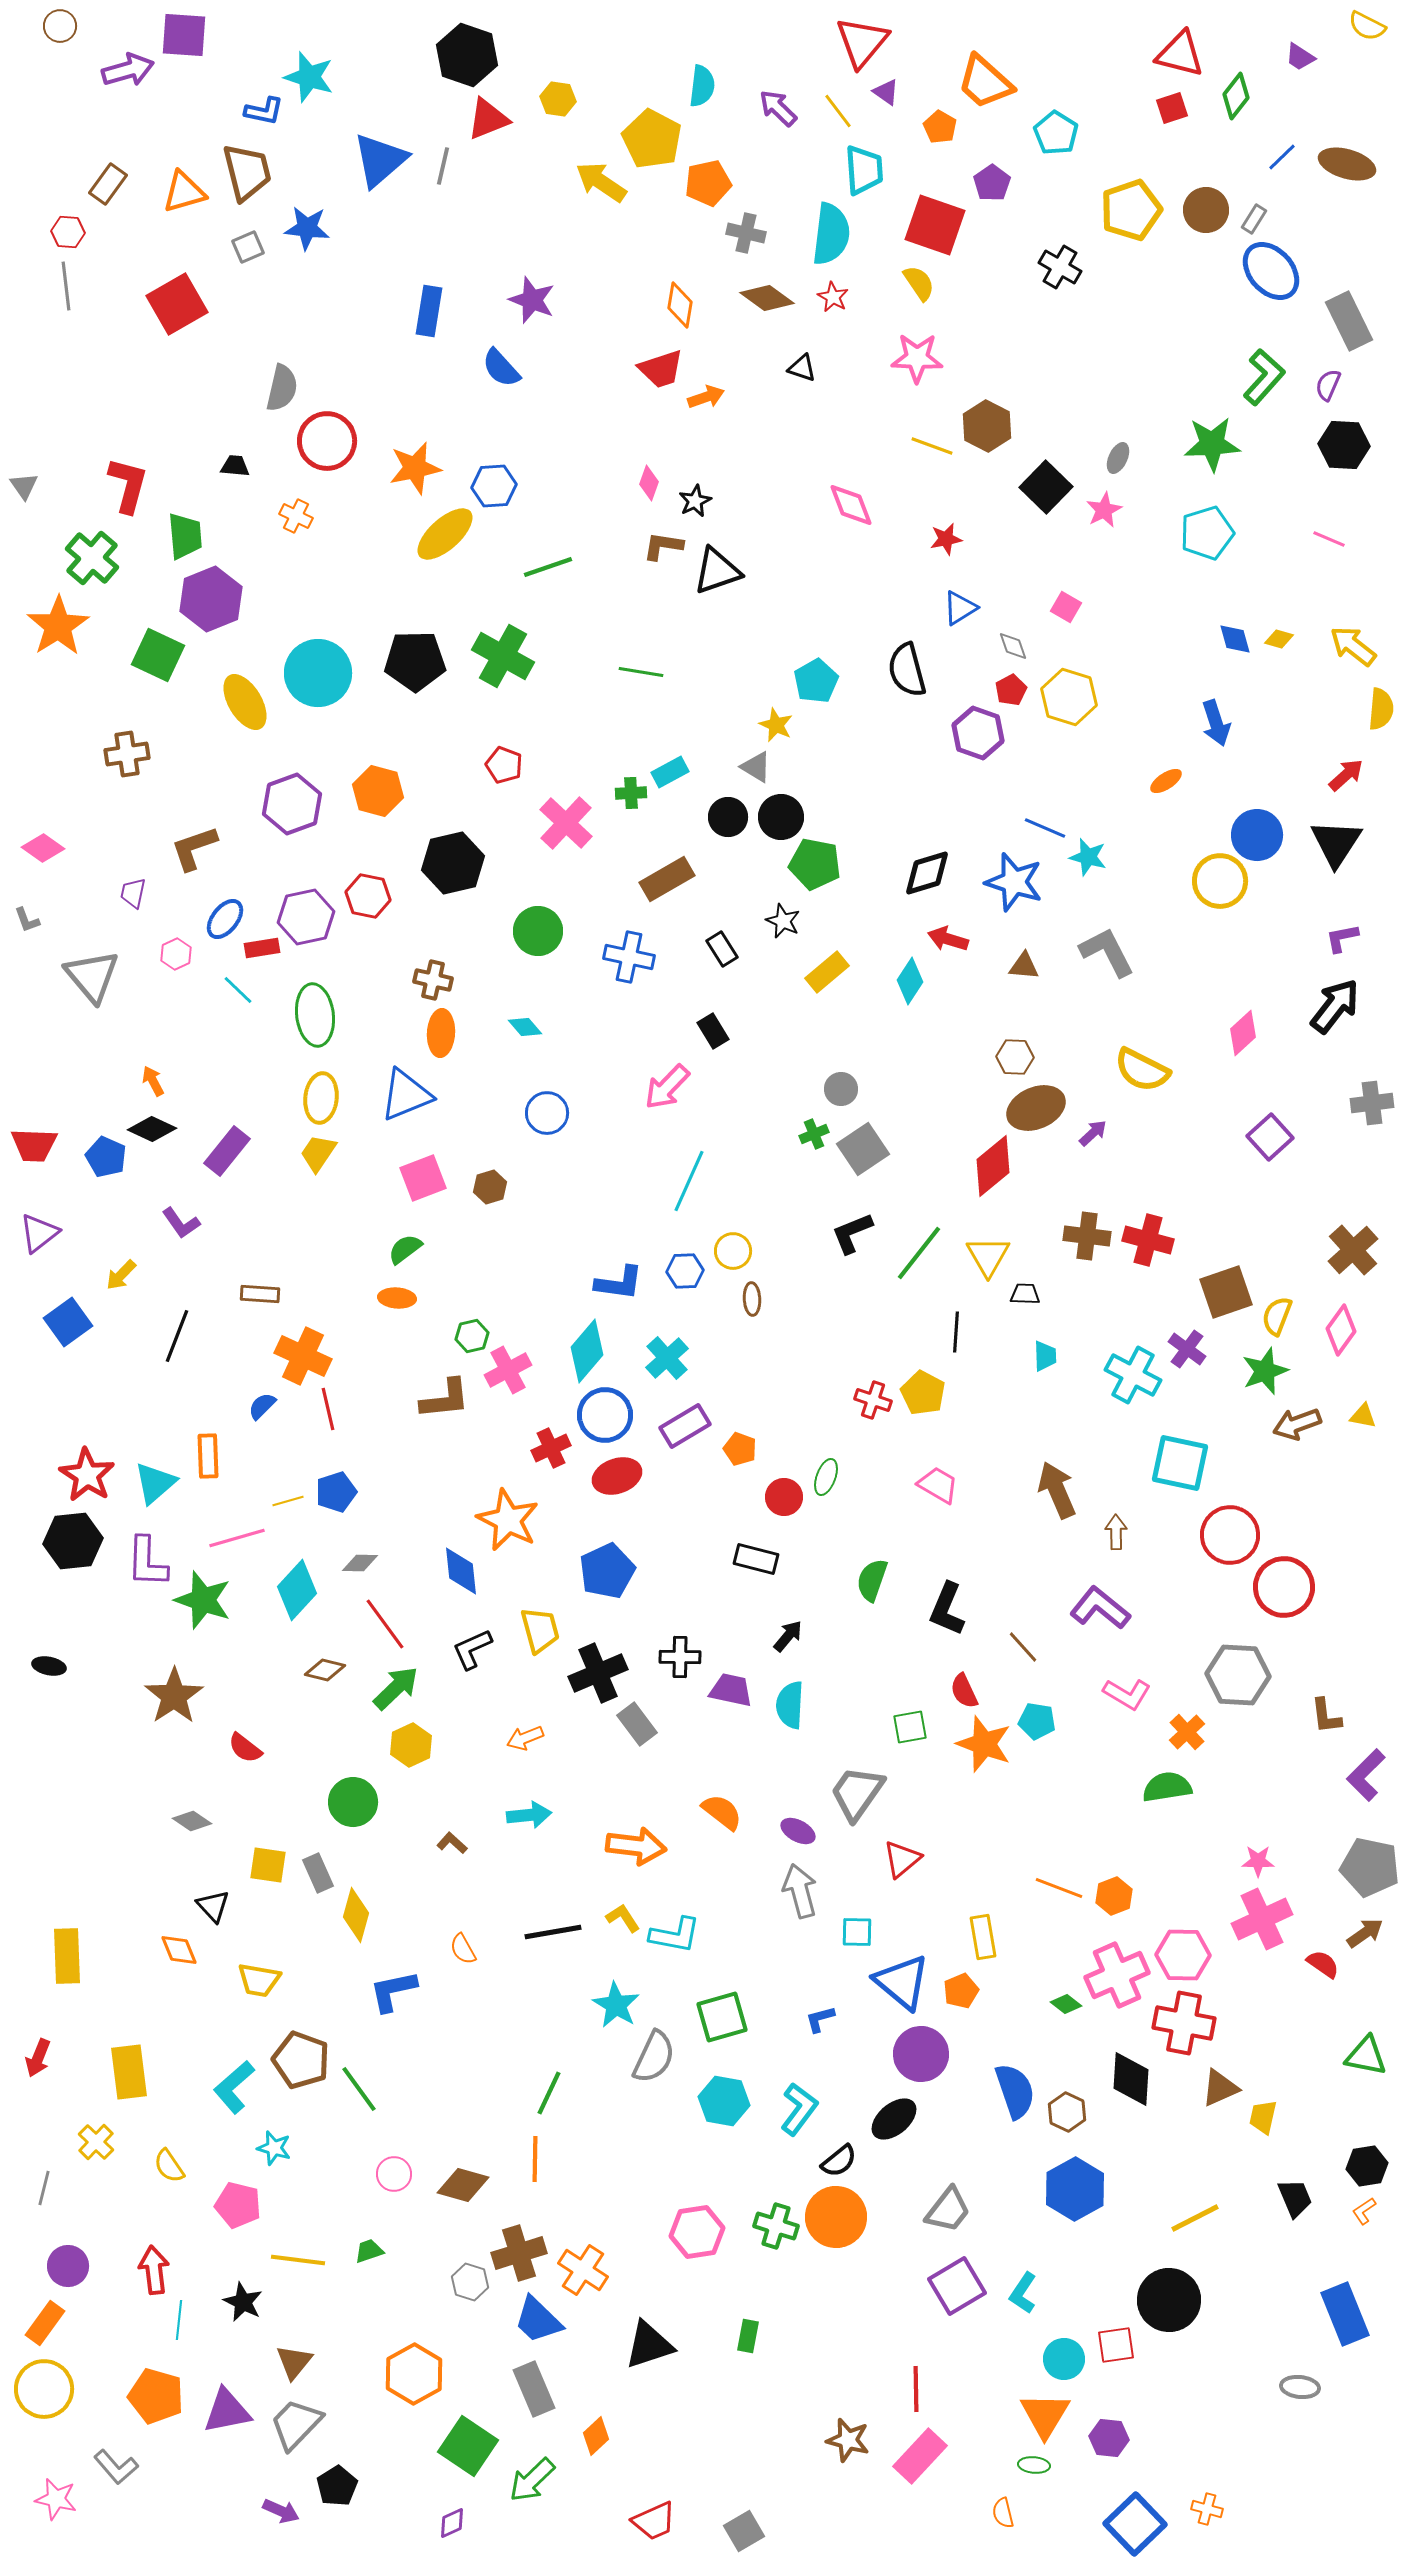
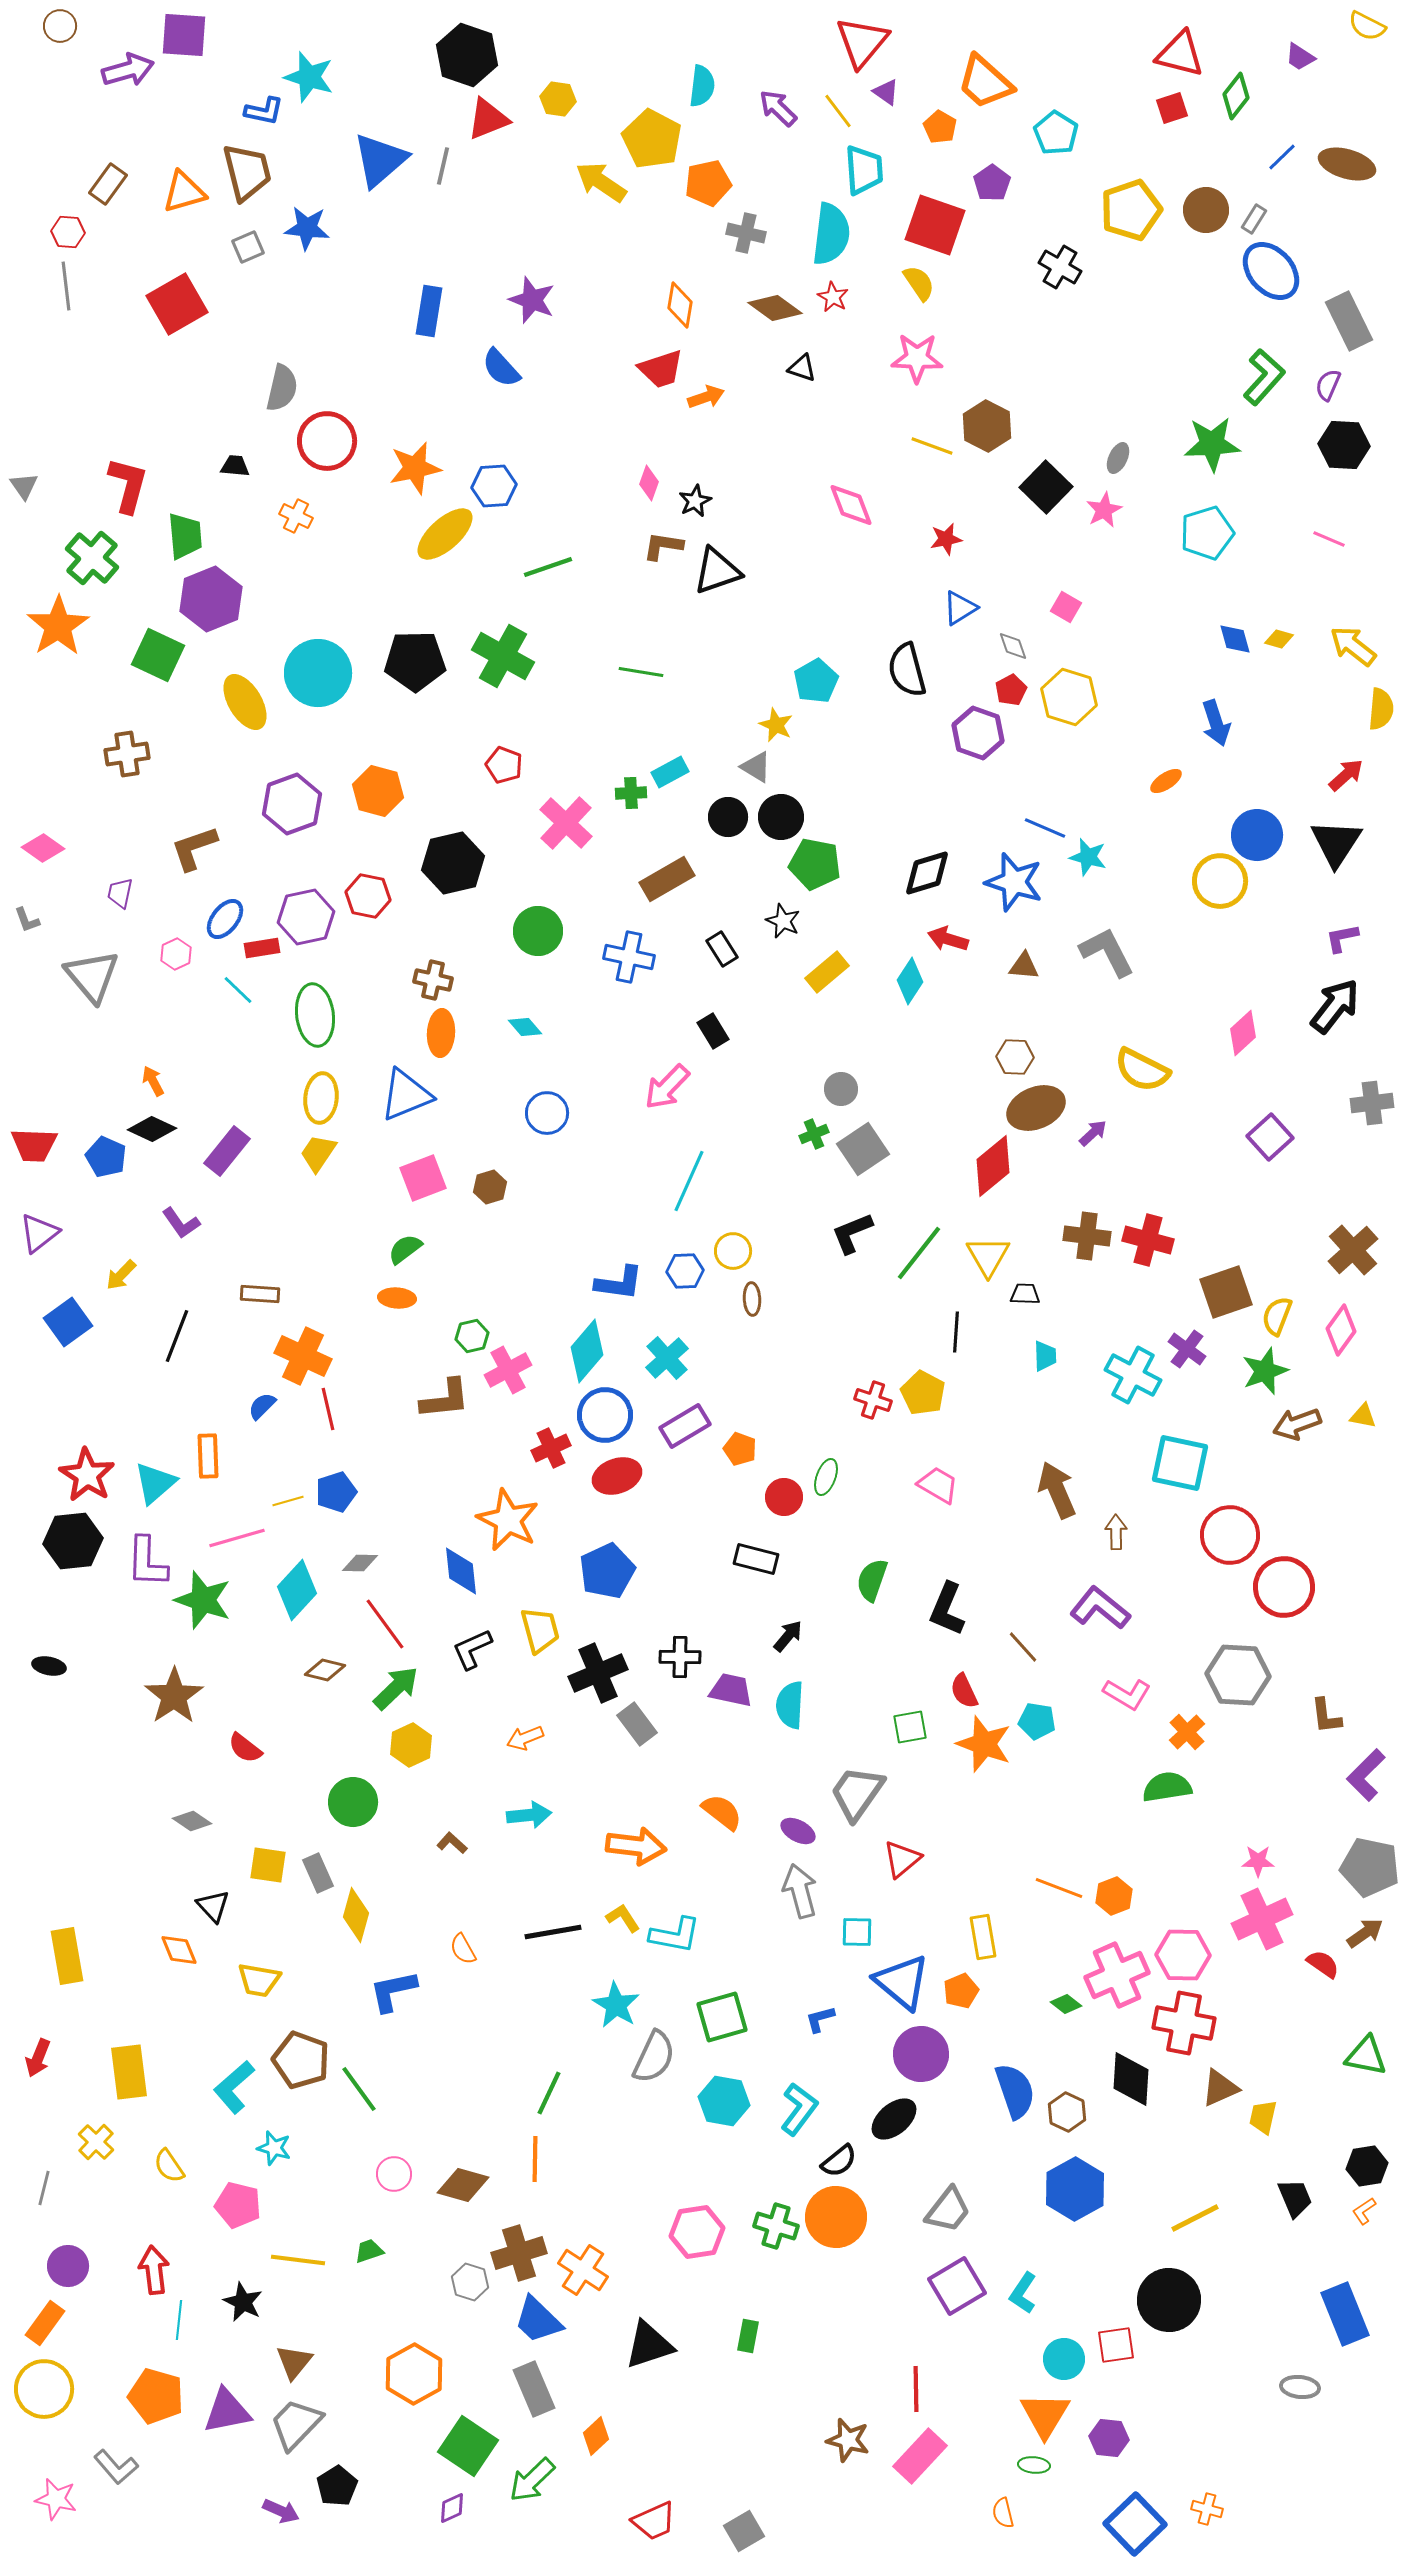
brown diamond at (767, 298): moved 8 px right, 10 px down
purple trapezoid at (133, 893): moved 13 px left
yellow rectangle at (67, 1956): rotated 8 degrees counterclockwise
purple diamond at (452, 2523): moved 15 px up
